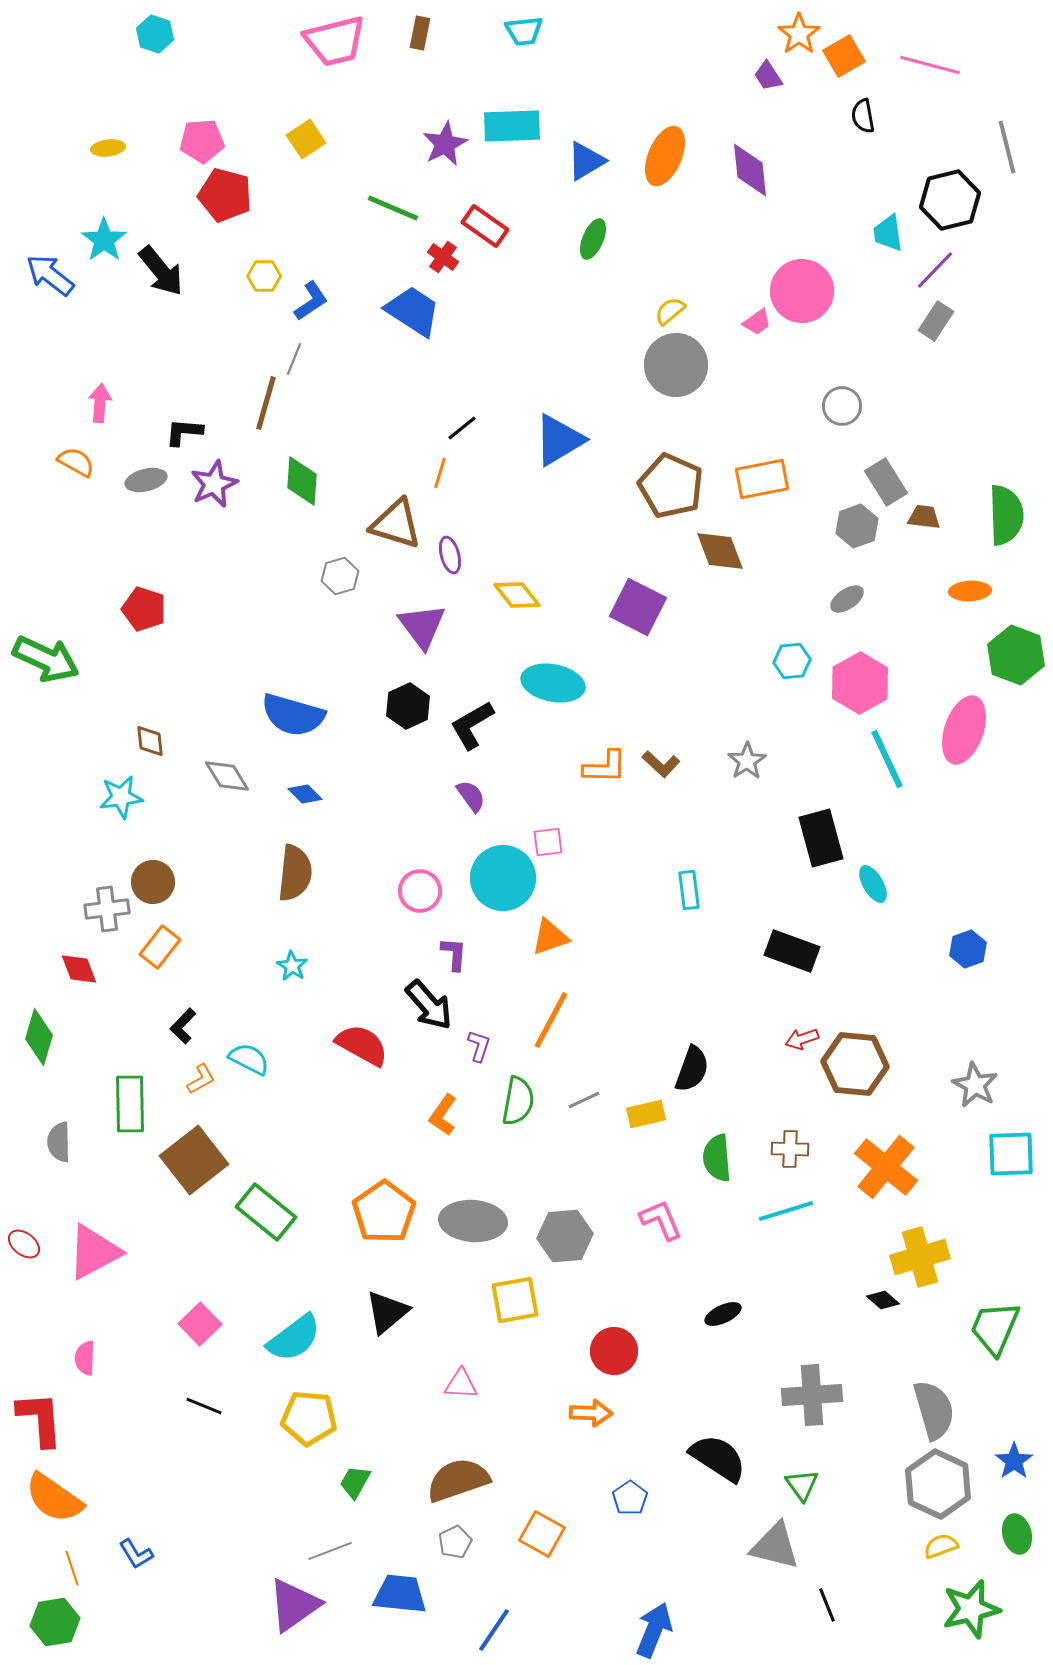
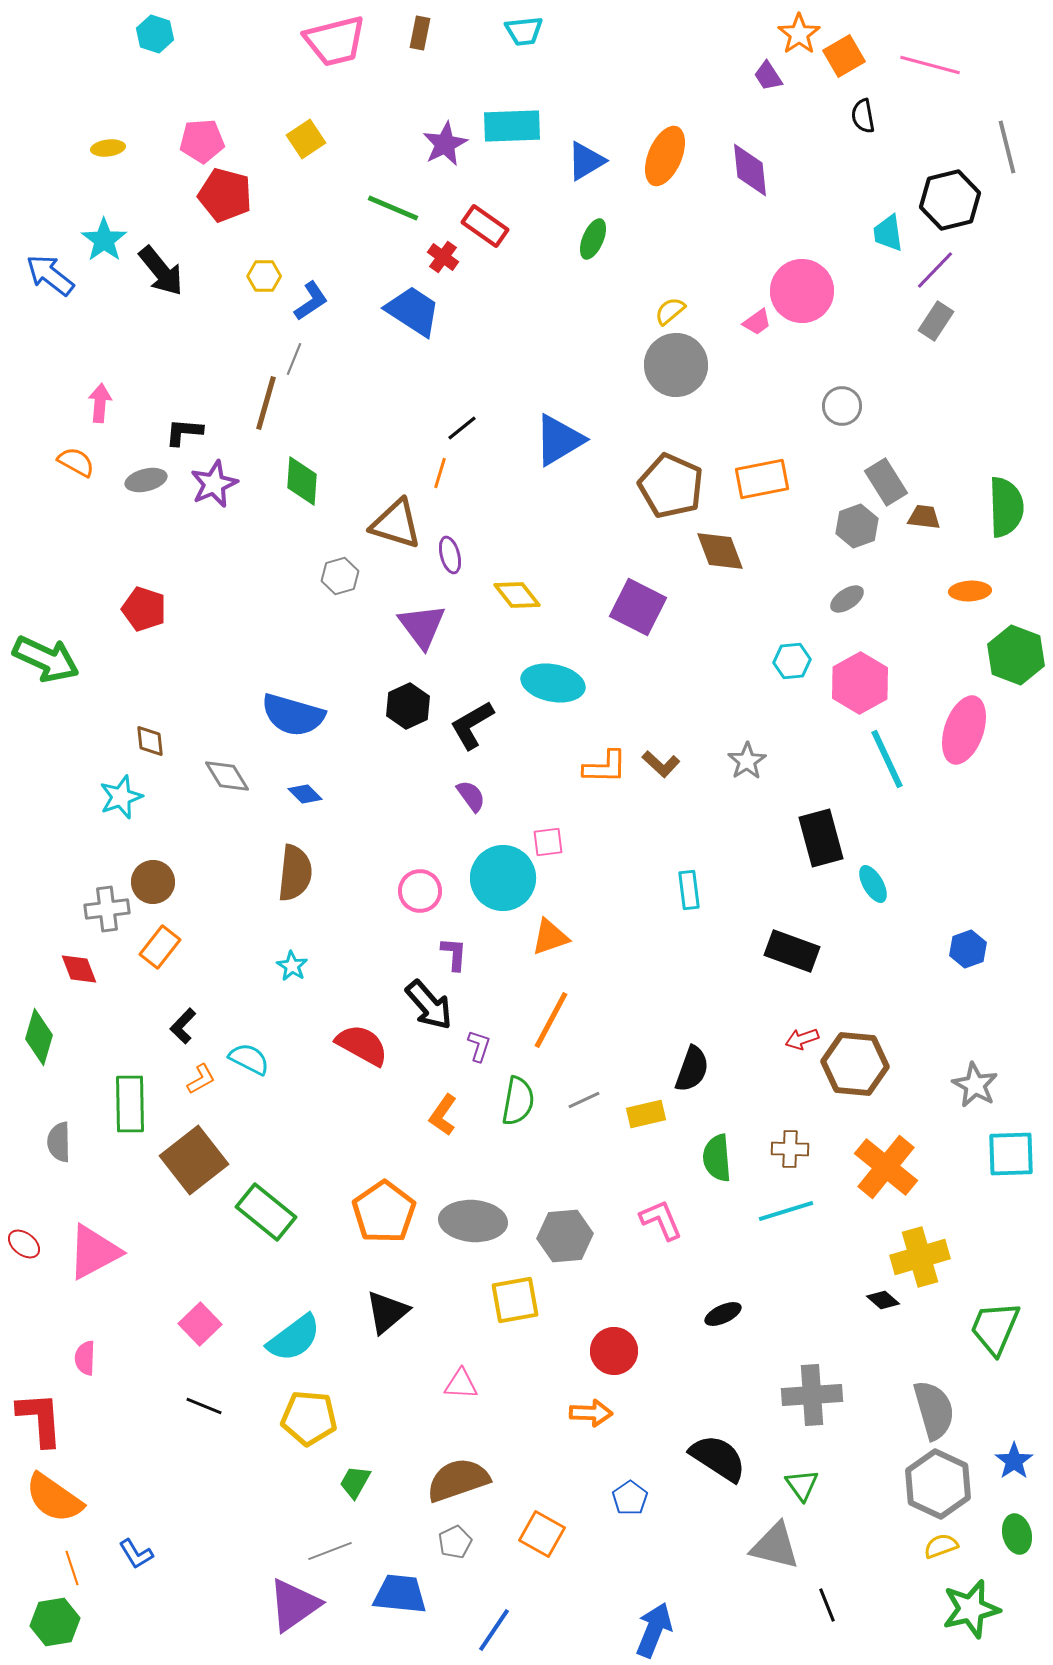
green semicircle at (1006, 515): moved 8 px up
cyan star at (121, 797): rotated 12 degrees counterclockwise
